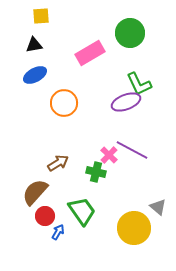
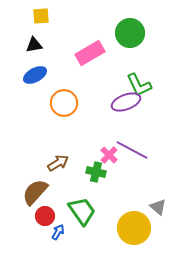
green L-shape: moved 1 px down
